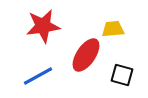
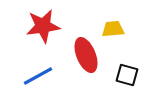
red ellipse: rotated 56 degrees counterclockwise
black square: moved 5 px right
